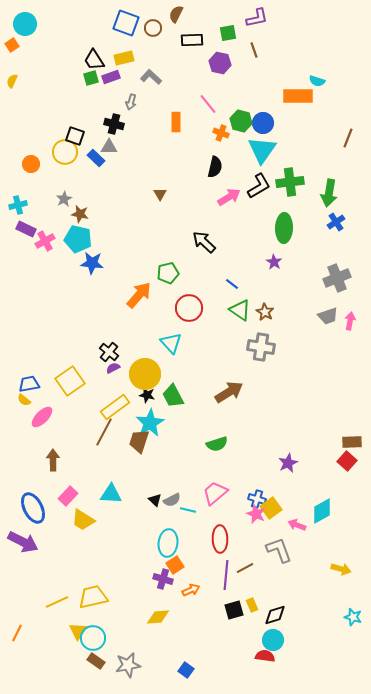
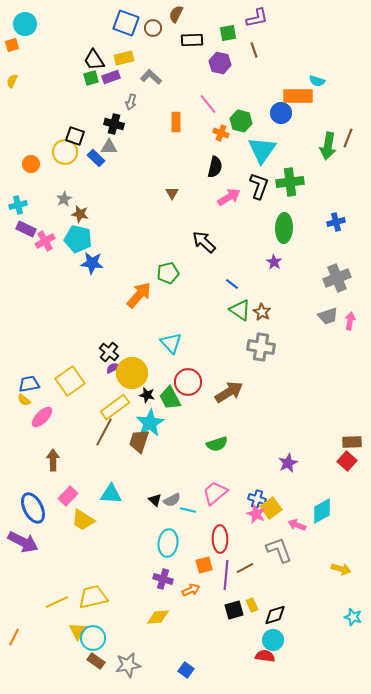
orange square at (12, 45): rotated 16 degrees clockwise
blue circle at (263, 123): moved 18 px right, 10 px up
black L-shape at (259, 186): rotated 40 degrees counterclockwise
green arrow at (329, 193): moved 1 px left, 47 px up
brown triangle at (160, 194): moved 12 px right, 1 px up
blue cross at (336, 222): rotated 18 degrees clockwise
red circle at (189, 308): moved 1 px left, 74 px down
brown star at (265, 312): moved 3 px left
yellow circle at (145, 374): moved 13 px left, 1 px up
green trapezoid at (173, 396): moved 3 px left, 2 px down
orange square at (175, 565): moved 29 px right; rotated 18 degrees clockwise
orange line at (17, 633): moved 3 px left, 4 px down
